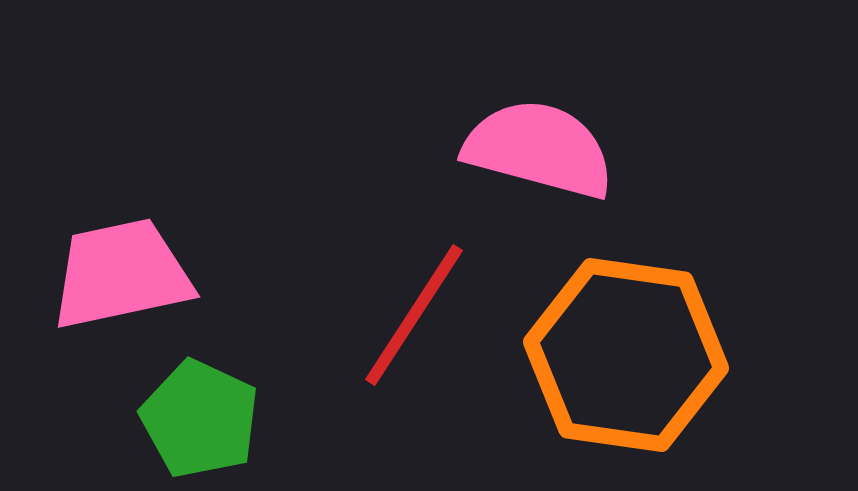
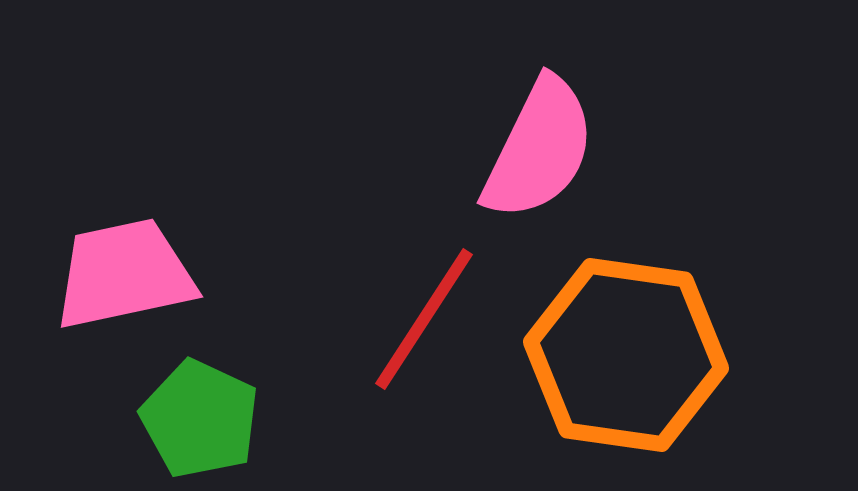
pink semicircle: rotated 101 degrees clockwise
pink trapezoid: moved 3 px right
red line: moved 10 px right, 4 px down
